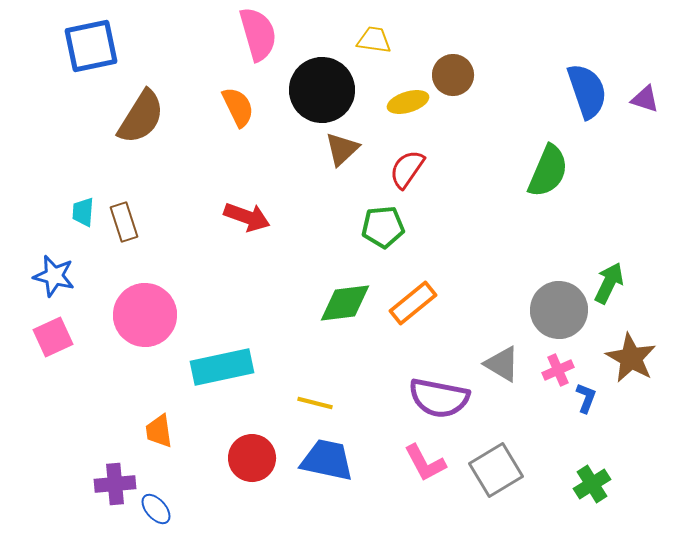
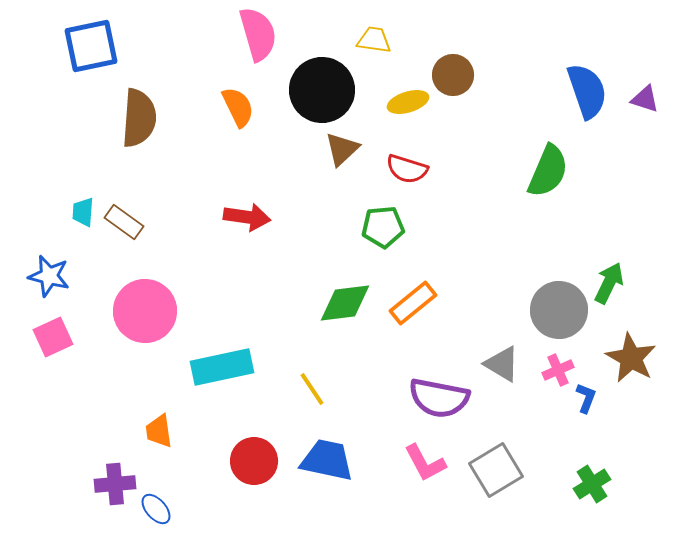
brown semicircle: moved 2 px left, 1 px down; rotated 28 degrees counterclockwise
red semicircle: rotated 108 degrees counterclockwise
red arrow: rotated 12 degrees counterclockwise
brown rectangle: rotated 36 degrees counterclockwise
blue star: moved 5 px left
pink circle: moved 4 px up
yellow line: moved 3 px left, 14 px up; rotated 42 degrees clockwise
red circle: moved 2 px right, 3 px down
